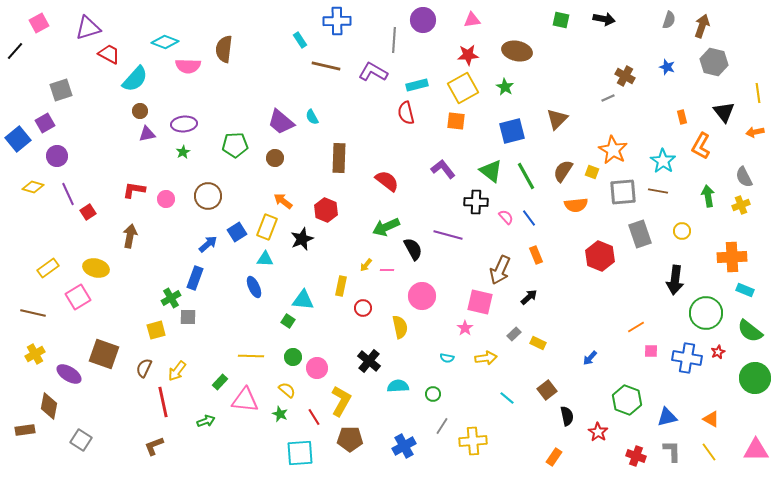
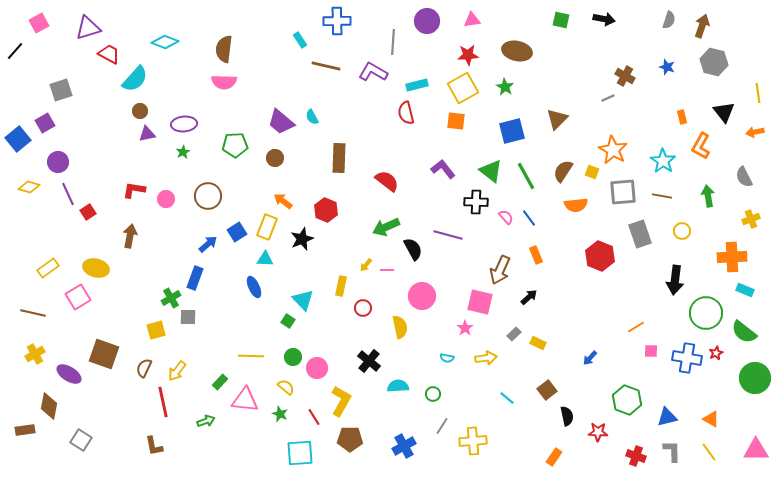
purple circle at (423, 20): moved 4 px right, 1 px down
gray line at (394, 40): moved 1 px left, 2 px down
pink semicircle at (188, 66): moved 36 px right, 16 px down
purple circle at (57, 156): moved 1 px right, 6 px down
yellow diamond at (33, 187): moved 4 px left
brown line at (658, 191): moved 4 px right, 5 px down
yellow cross at (741, 205): moved 10 px right, 14 px down
cyan triangle at (303, 300): rotated 40 degrees clockwise
green semicircle at (750, 331): moved 6 px left, 1 px down
red star at (718, 352): moved 2 px left, 1 px down
yellow semicircle at (287, 390): moved 1 px left, 3 px up
red star at (598, 432): rotated 30 degrees counterclockwise
brown L-shape at (154, 446): rotated 80 degrees counterclockwise
